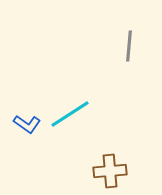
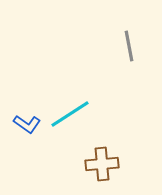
gray line: rotated 16 degrees counterclockwise
brown cross: moved 8 px left, 7 px up
